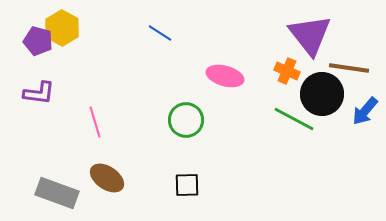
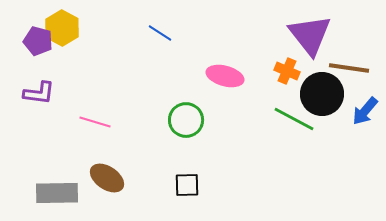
pink line: rotated 56 degrees counterclockwise
gray rectangle: rotated 21 degrees counterclockwise
